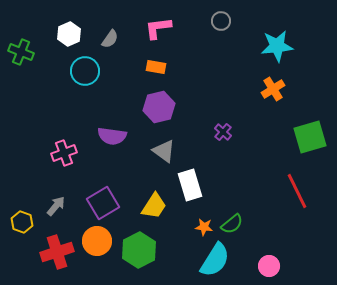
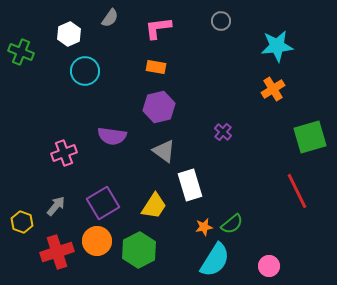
gray semicircle: moved 21 px up
orange star: rotated 18 degrees counterclockwise
